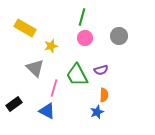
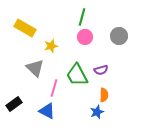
pink circle: moved 1 px up
